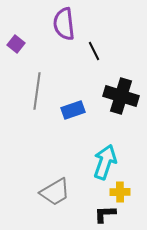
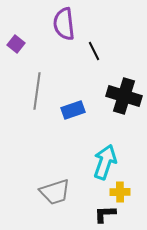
black cross: moved 3 px right
gray trapezoid: rotated 12 degrees clockwise
